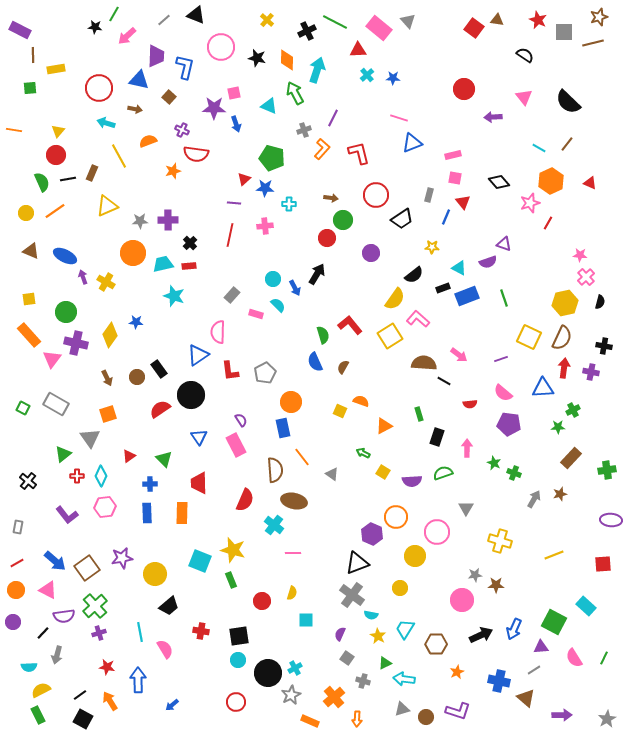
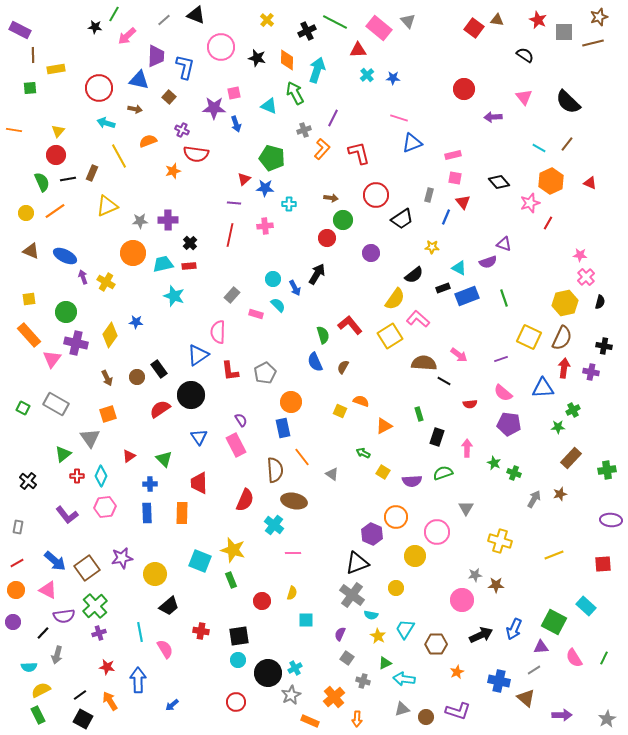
yellow circle at (400, 588): moved 4 px left
